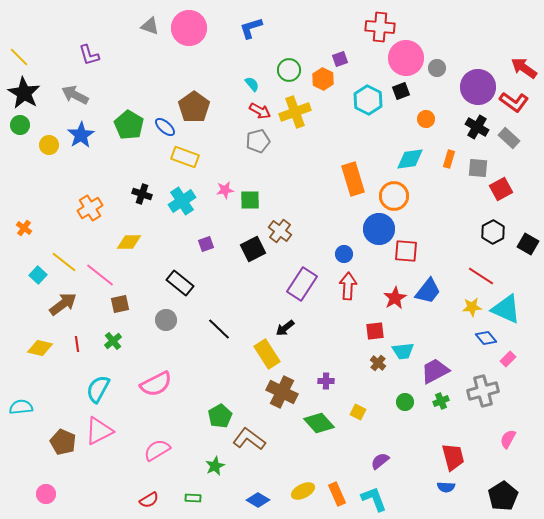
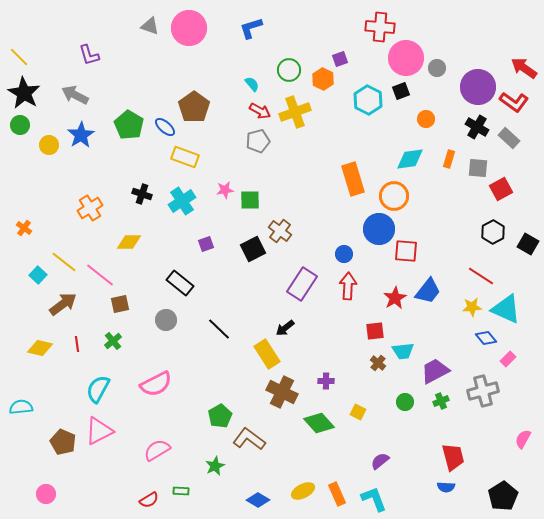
pink semicircle at (508, 439): moved 15 px right
green rectangle at (193, 498): moved 12 px left, 7 px up
